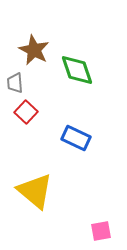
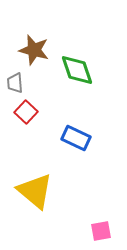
brown star: rotated 12 degrees counterclockwise
